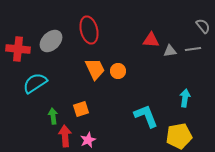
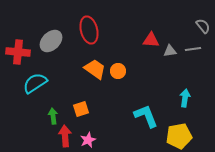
red cross: moved 3 px down
orange trapezoid: rotated 30 degrees counterclockwise
